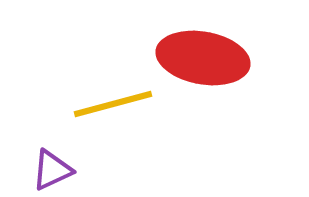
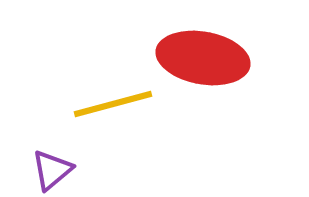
purple triangle: rotated 15 degrees counterclockwise
